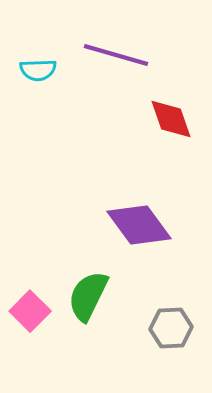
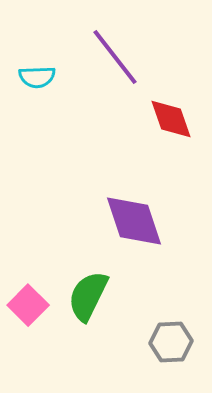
purple line: moved 1 px left, 2 px down; rotated 36 degrees clockwise
cyan semicircle: moved 1 px left, 7 px down
purple diamond: moved 5 px left, 4 px up; rotated 18 degrees clockwise
pink square: moved 2 px left, 6 px up
gray hexagon: moved 14 px down
